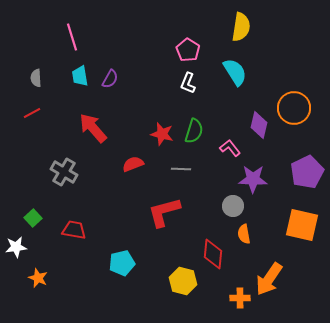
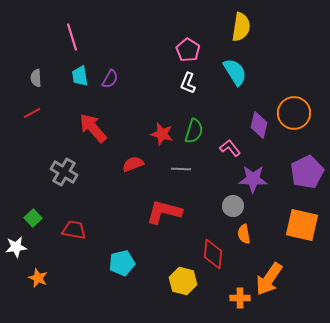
orange circle: moved 5 px down
red L-shape: rotated 30 degrees clockwise
